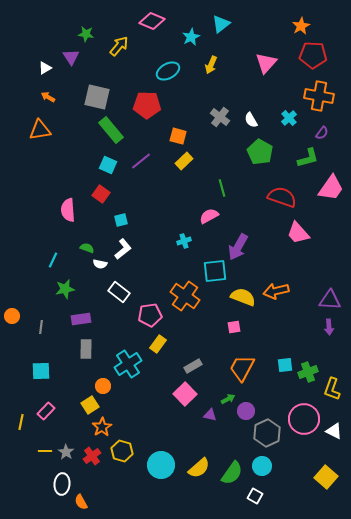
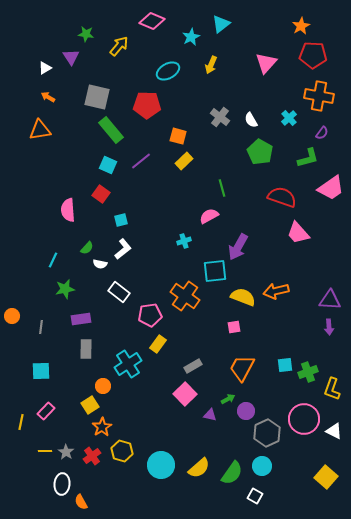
pink trapezoid at (331, 188): rotated 20 degrees clockwise
green semicircle at (87, 248): rotated 112 degrees clockwise
